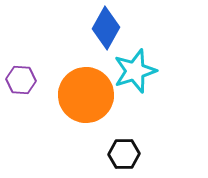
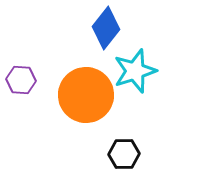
blue diamond: rotated 9 degrees clockwise
